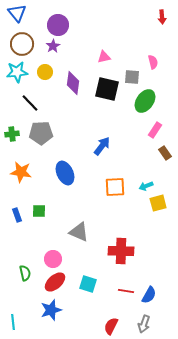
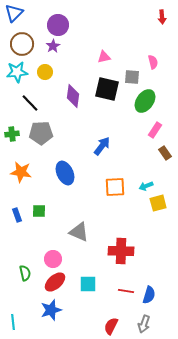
blue triangle: moved 3 px left; rotated 24 degrees clockwise
purple diamond: moved 13 px down
cyan square: rotated 18 degrees counterclockwise
blue semicircle: rotated 12 degrees counterclockwise
